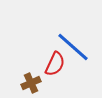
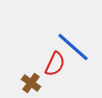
brown cross: rotated 30 degrees counterclockwise
